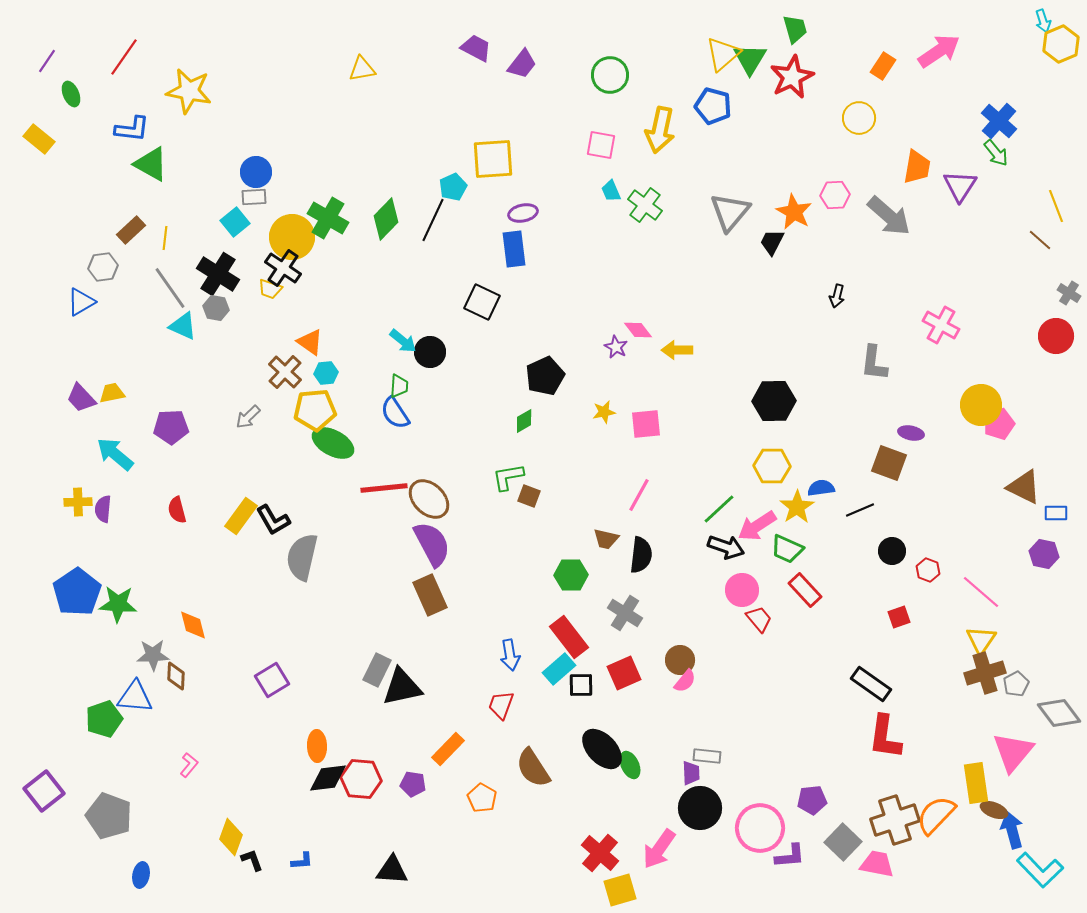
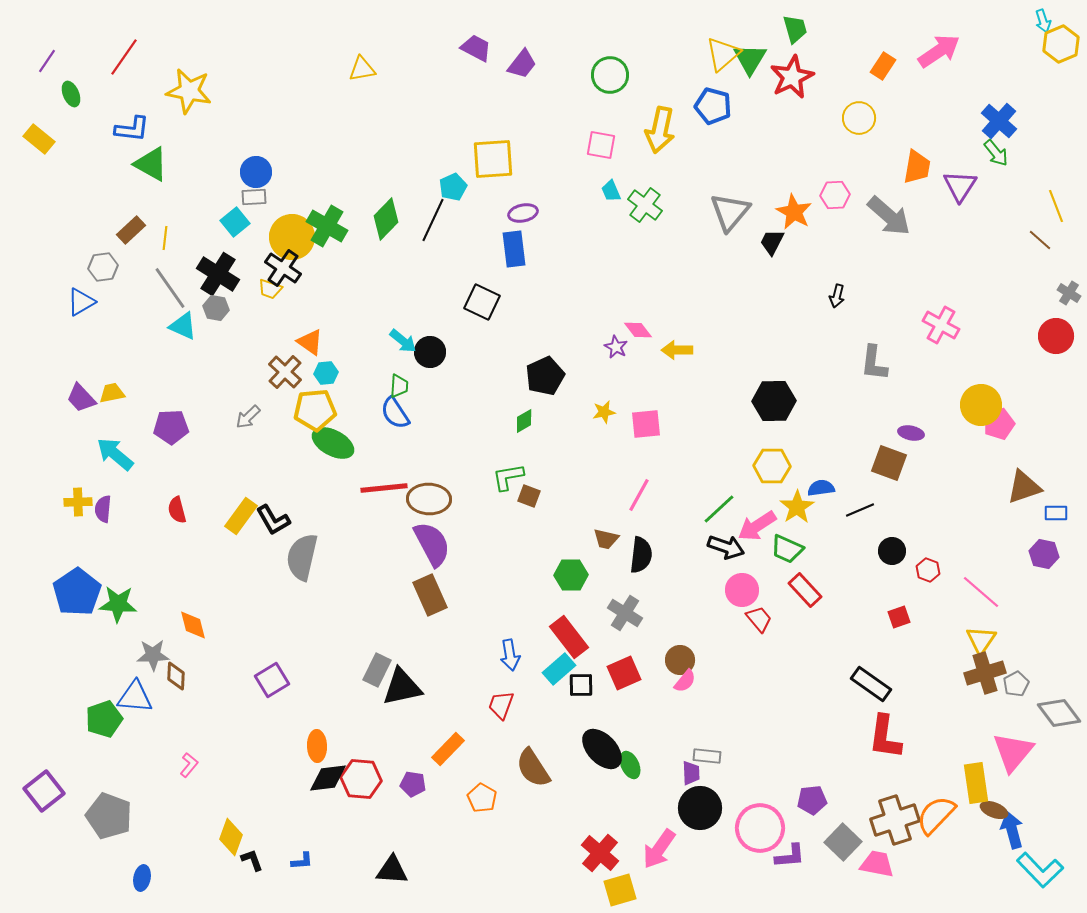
green cross at (328, 218): moved 1 px left, 8 px down
brown triangle at (1024, 487): rotated 45 degrees counterclockwise
brown ellipse at (429, 499): rotated 42 degrees counterclockwise
blue ellipse at (141, 875): moved 1 px right, 3 px down
